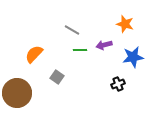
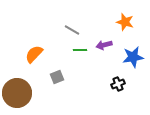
orange star: moved 2 px up
gray square: rotated 32 degrees clockwise
